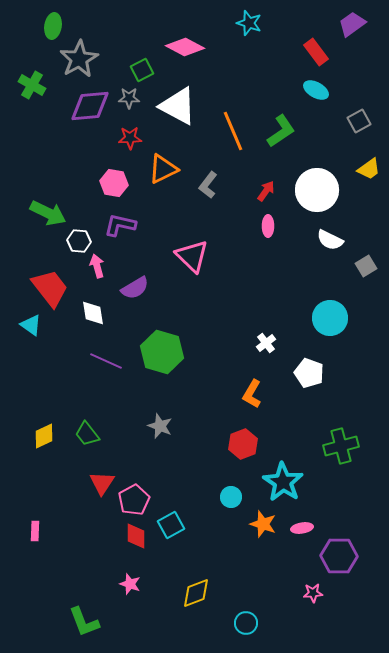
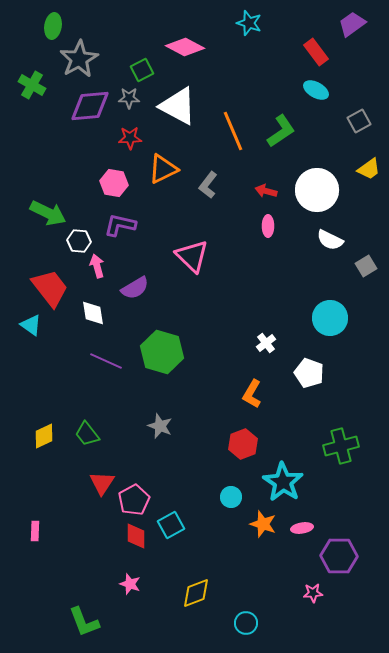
red arrow at (266, 191): rotated 110 degrees counterclockwise
